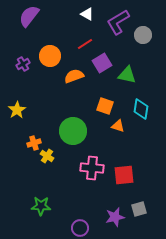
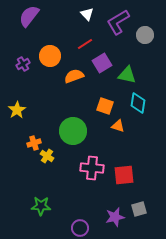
white triangle: rotated 16 degrees clockwise
gray circle: moved 2 px right
cyan diamond: moved 3 px left, 6 px up
